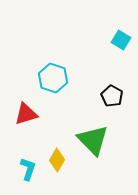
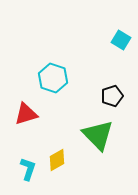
black pentagon: rotated 25 degrees clockwise
green triangle: moved 5 px right, 5 px up
yellow diamond: rotated 30 degrees clockwise
